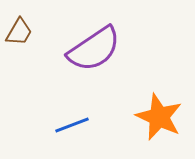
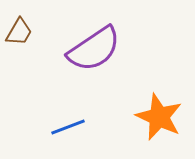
blue line: moved 4 px left, 2 px down
